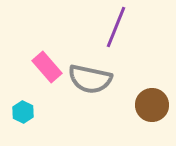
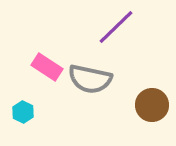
purple line: rotated 24 degrees clockwise
pink rectangle: rotated 16 degrees counterclockwise
